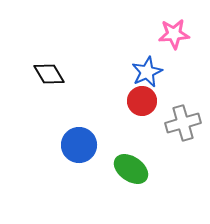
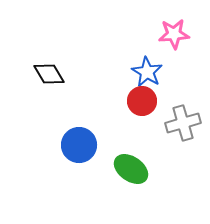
blue star: rotated 16 degrees counterclockwise
